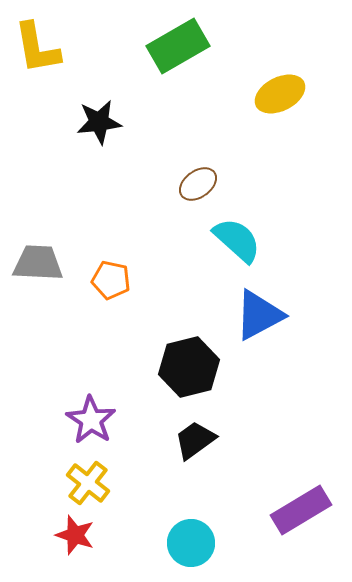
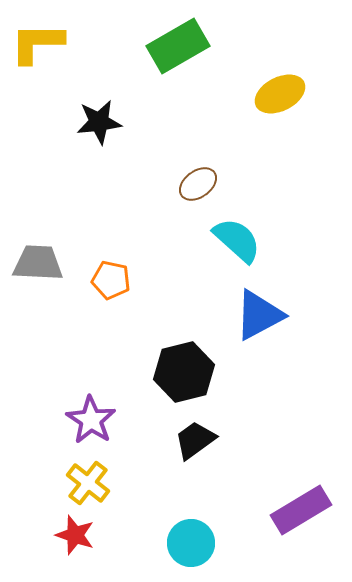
yellow L-shape: moved 5 px up; rotated 100 degrees clockwise
black hexagon: moved 5 px left, 5 px down
